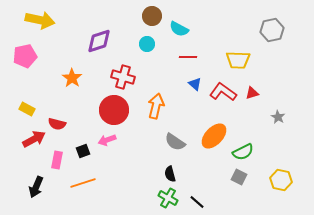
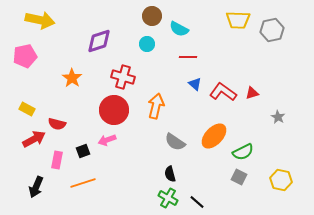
yellow trapezoid: moved 40 px up
